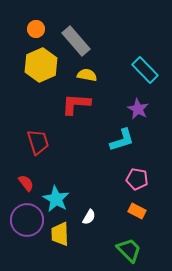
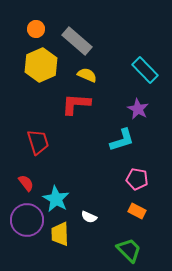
gray rectangle: moved 1 px right; rotated 8 degrees counterclockwise
yellow semicircle: rotated 12 degrees clockwise
white semicircle: rotated 84 degrees clockwise
